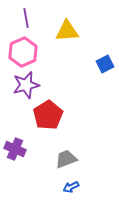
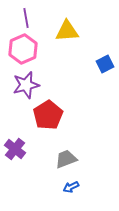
pink hexagon: moved 3 px up
purple cross: rotated 15 degrees clockwise
